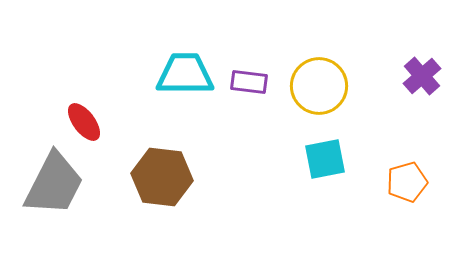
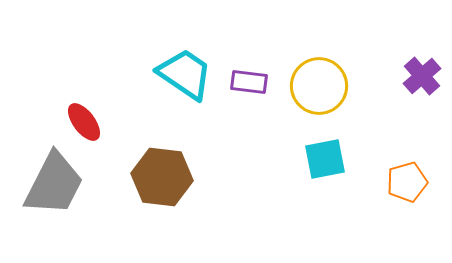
cyan trapezoid: rotated 34 degrees clockwise
